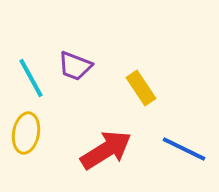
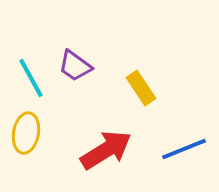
purple trapezoid: rotated 15 degrees clockwise
blue line: rotated 48 degrees counterclockwise
